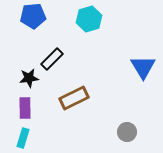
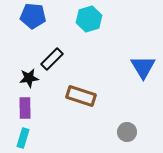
blue pentagon: rotated 10 degrees clockwise
brown rectangle: moved 7 px right, 2 px up; rotated 44 degrees clockwise
